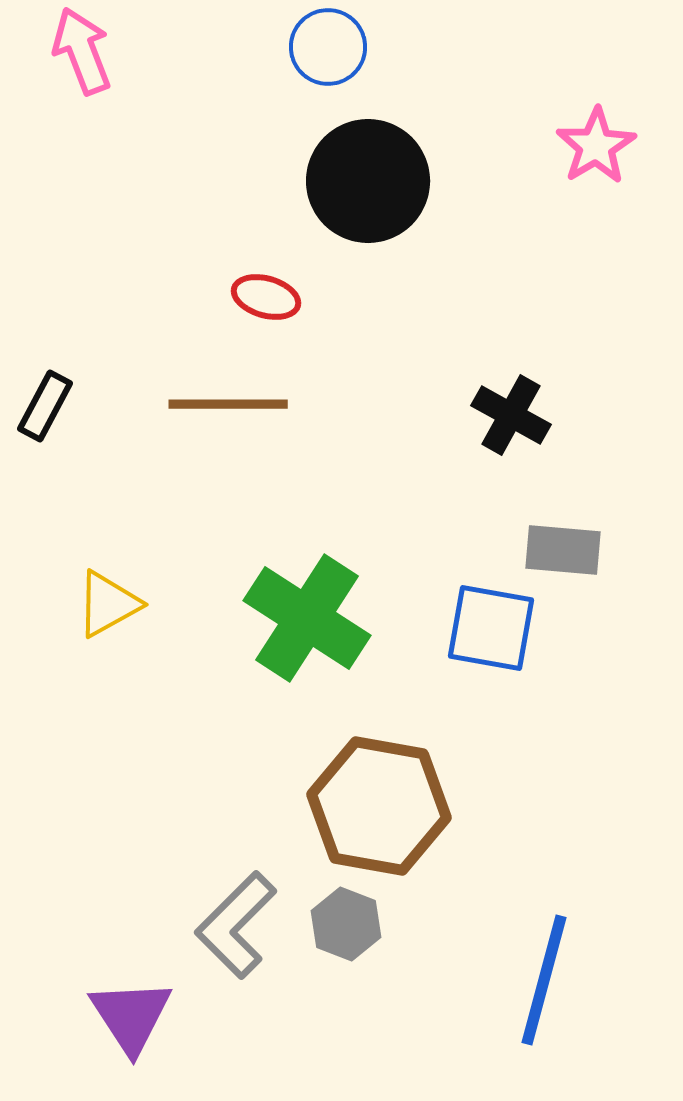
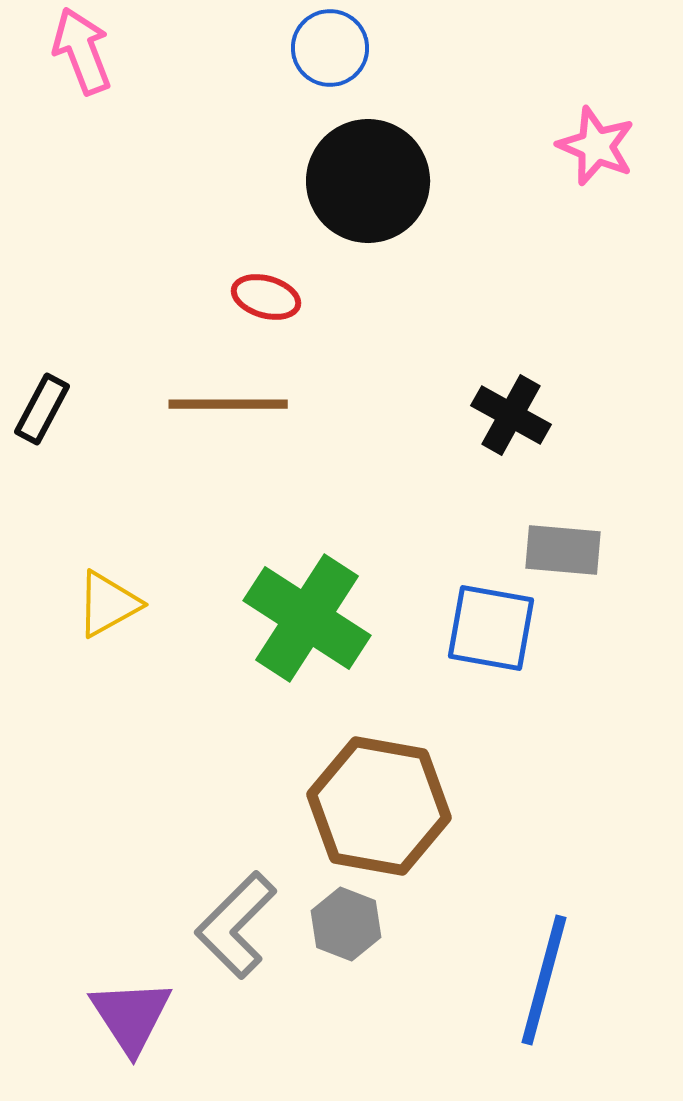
blue circle: moved 2 px right, 1 px down
pink star: rotated 18 degrees counterclockwise
black rectangle: moved 3 px left, 3 px down
